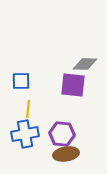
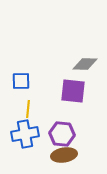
purple square: moved 6 px down
brown ellipse: moved 2 px left, 1 px down
